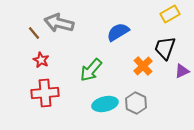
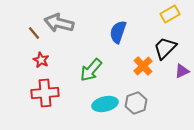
blue semicircle: rotated 40 degrees counterclockwise
black trapezoid: rotated 25 degrees clockwise
gray hexagon: rotated 15 degrees clockwise
